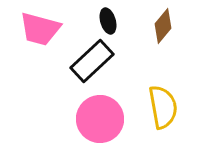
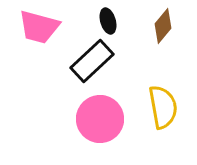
pink trapezoid: moved 1 px left, 2 px up
